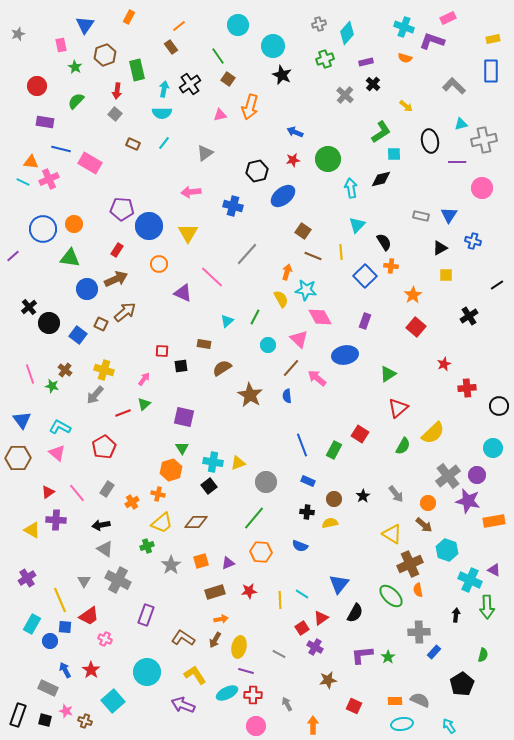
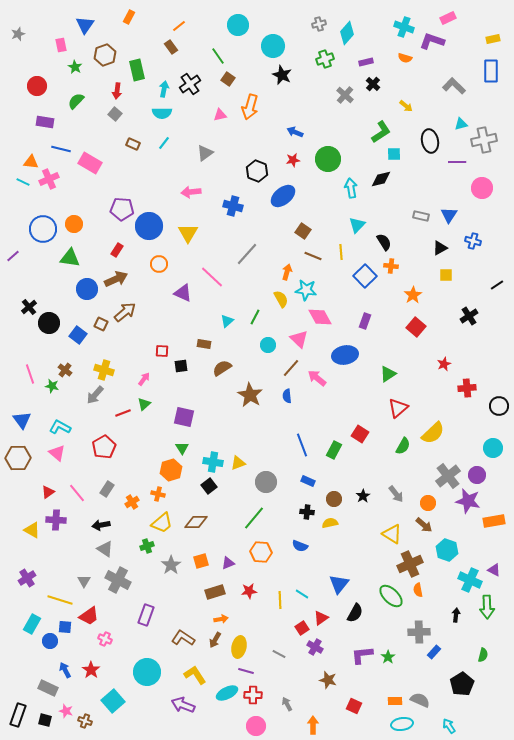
black hexagon at (257, 171): rotated 25 degrees counterclockwise
yellow line at (60, 600): rotated 50 degrees counterclockwise
brown star at (328, 680): rotated 24 degrees clockwise
